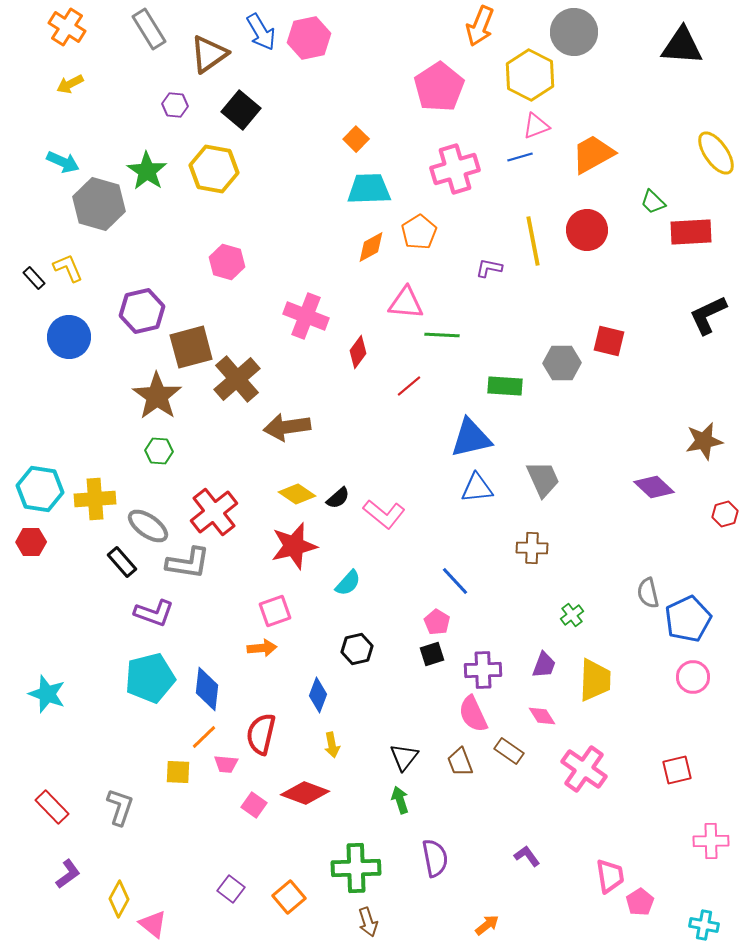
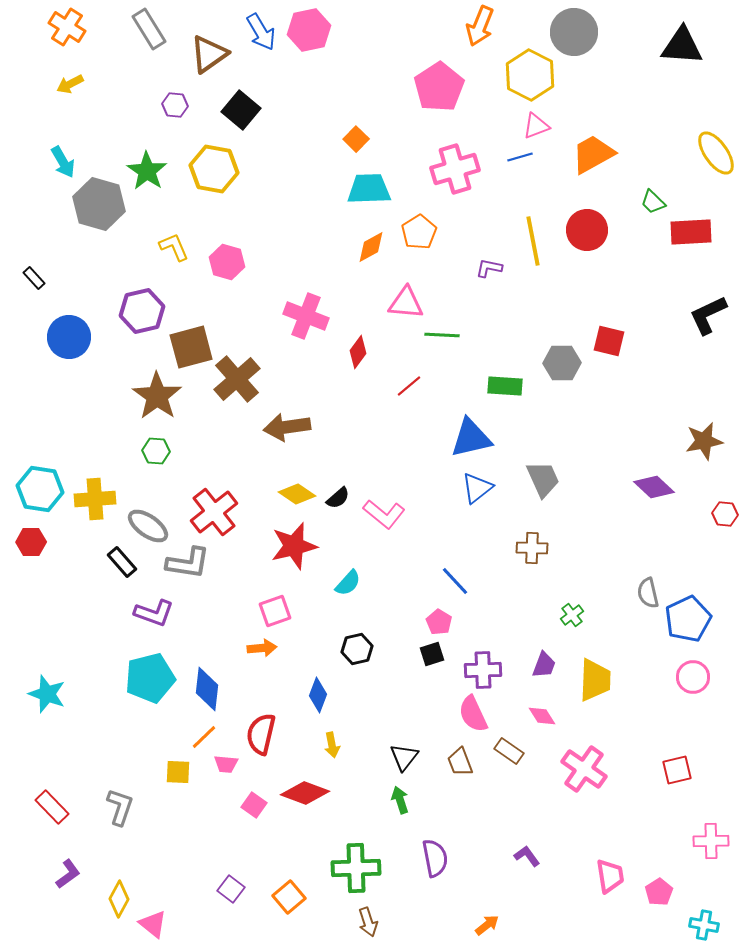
pink hexagon at (309, 38): moved 8 px up
cyan arrow at (63, 162): rotated 36 degrees clockwise
yellow L-shape at (68, 268): moved 106 px right, 21 px up
green hexagon at (159, 451): moved 3 px left
blue triangle at (477, 488): rotated 32 degrees counterclockwise
red hexagon at (725, 514): rotated 20 degrees clockwise
pink pentagon at (437, 622): moved 2 px right
pink pentagon at (640, 902): moved 19 px right, 10 px up
